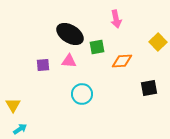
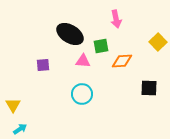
green square: moved 4 px right, 1 px up
pink triangle: moved 14 px right
black square: rotated 12 degrees clockwise
